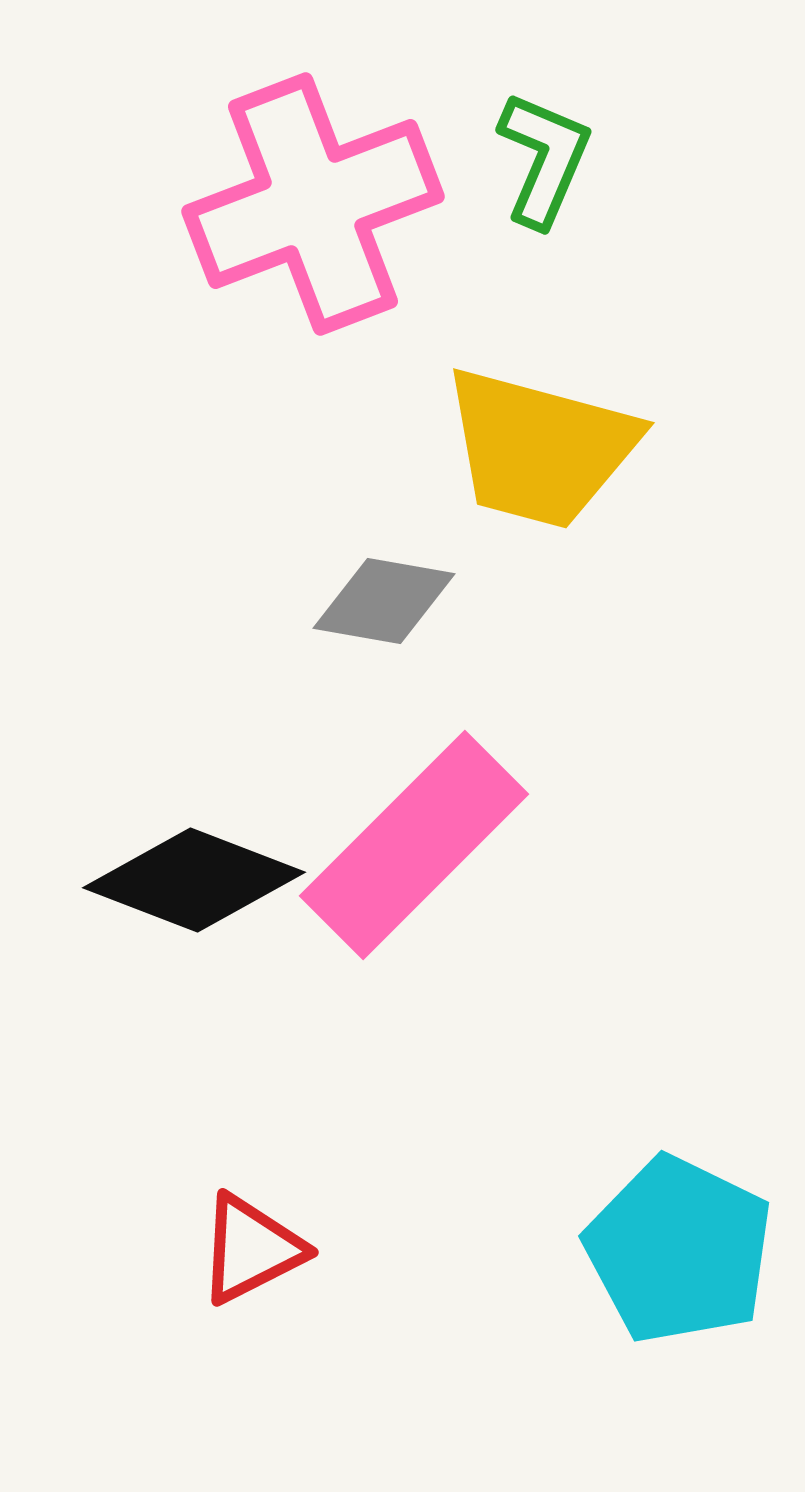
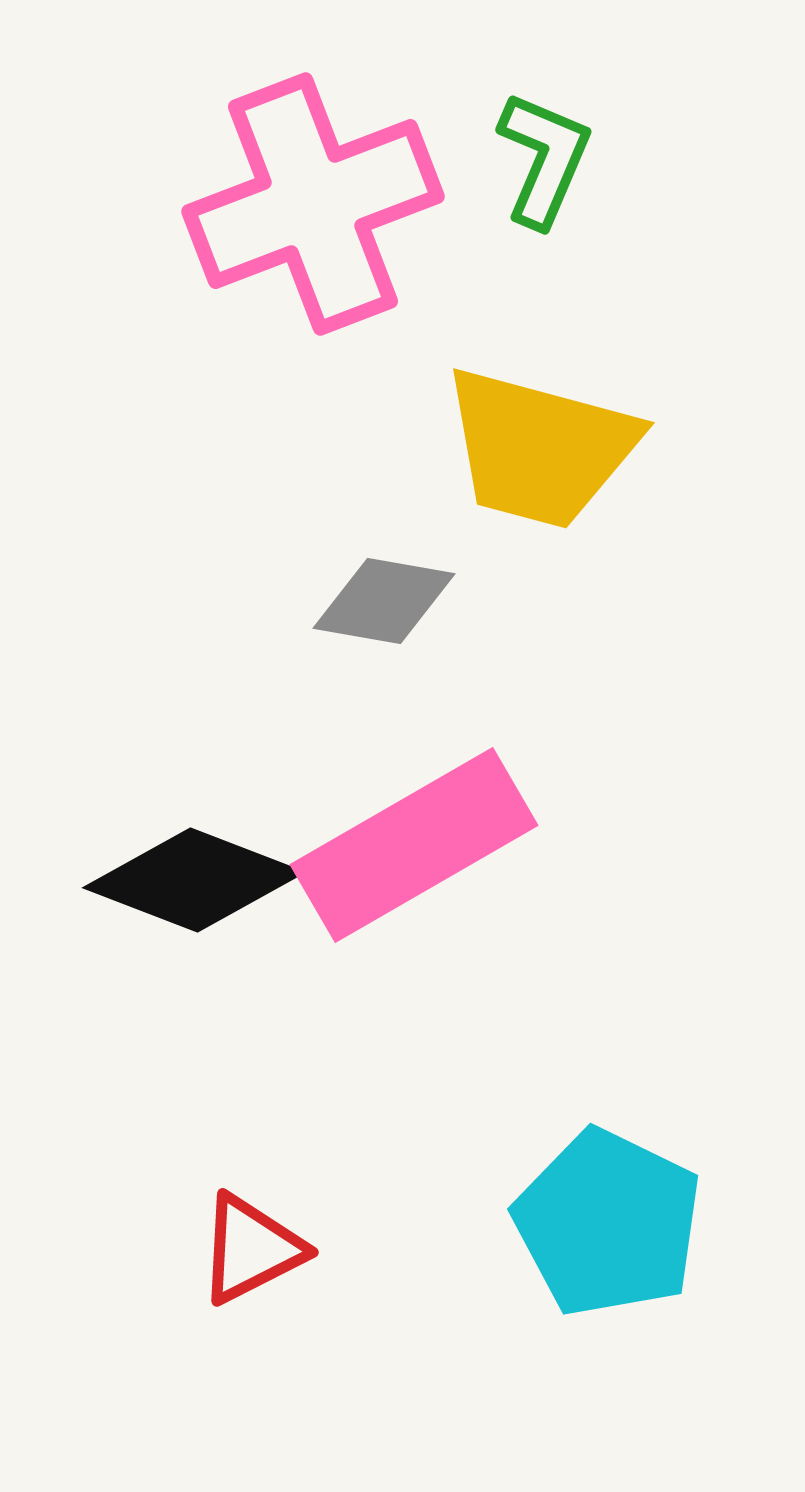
pink rectangle: rotated 15 degrees clockwise
cyan pentagon: moved 71 px left, 27 px up
